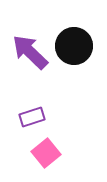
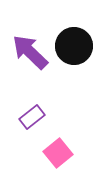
purple rectangle: rotated 20 degrees counterclockwise
pink square: moved 12 px right
